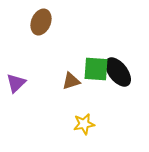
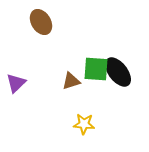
brown ellipse: rotated 55 degrees counterclockwise
yellow star: rotated 15 degrees clockwise
